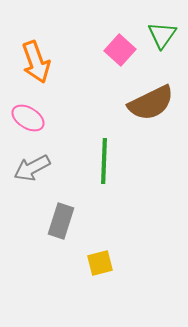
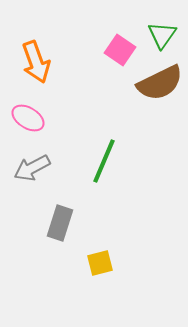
pink square: rotated 8 degrees counterclockwise
brown semicircle: moved 9 px right, 20 px up
green line: rotated 21 degrees clockwise
gray rectangle: moved 1 px left, 2 px down
